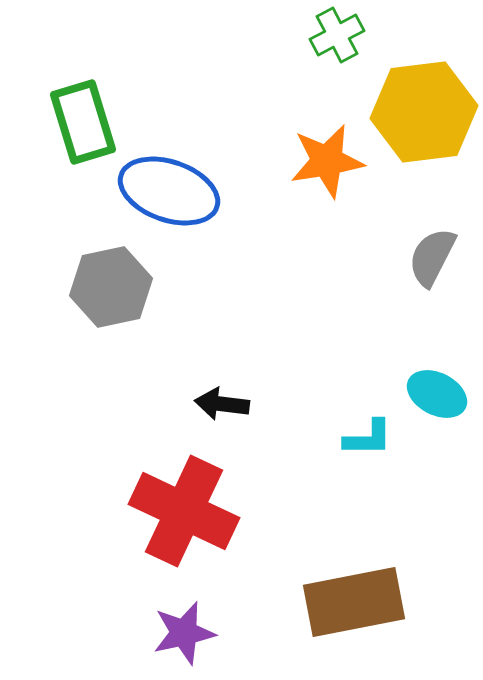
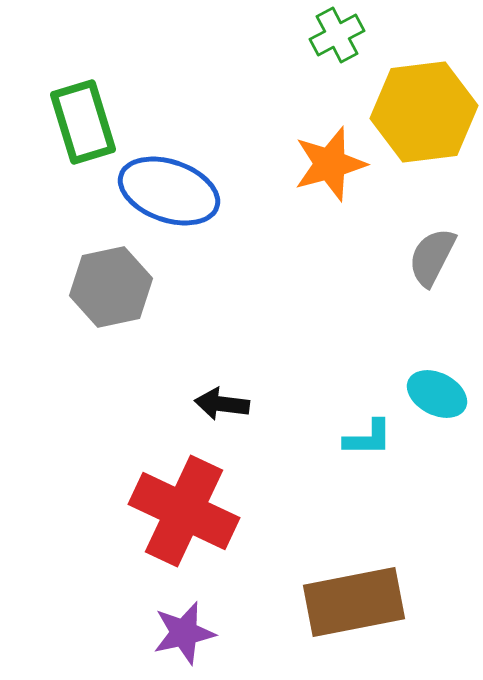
orange star: moved 3 px right, 3 px down; rotated 6 degrees counterclockwise
